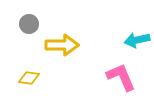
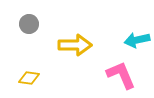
yellow arrow: moved 13 px right
pink L-shape: moved 2 px up
